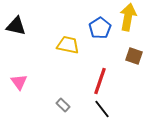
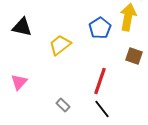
black triangle: moved 6 px right, 1 px down
yellow trapezoid: moved 8 px left; rotated 50 degrees counterclockwise
pink triangle: rotated 18 degrees clockwise
